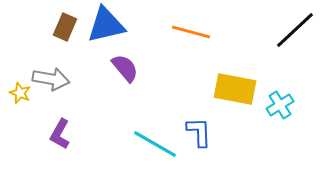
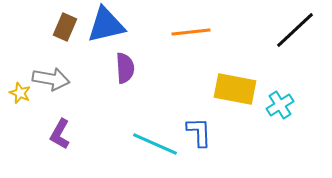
orange line: rotated 21 degrees counterclockwise
purple semicircle: rotated 36 degrees clockwise
cyan line: rotated 6 degrees counterclockwise
